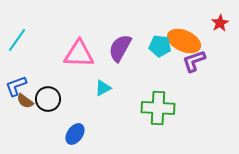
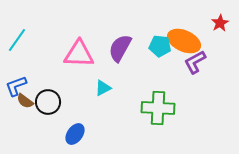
purple L-shape: moved 1 px right, 1 px down; rotated 10 degrees counterclockwise
black circle: moved 3 px down
